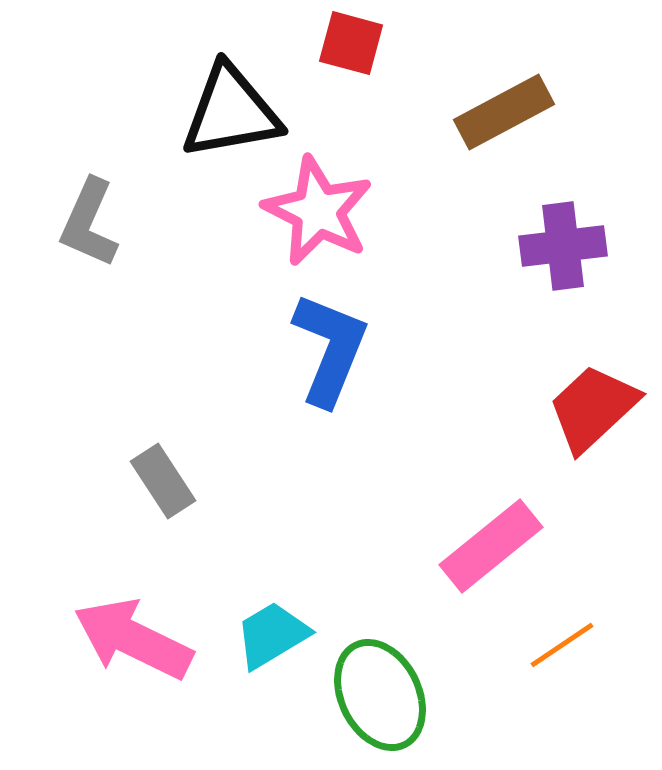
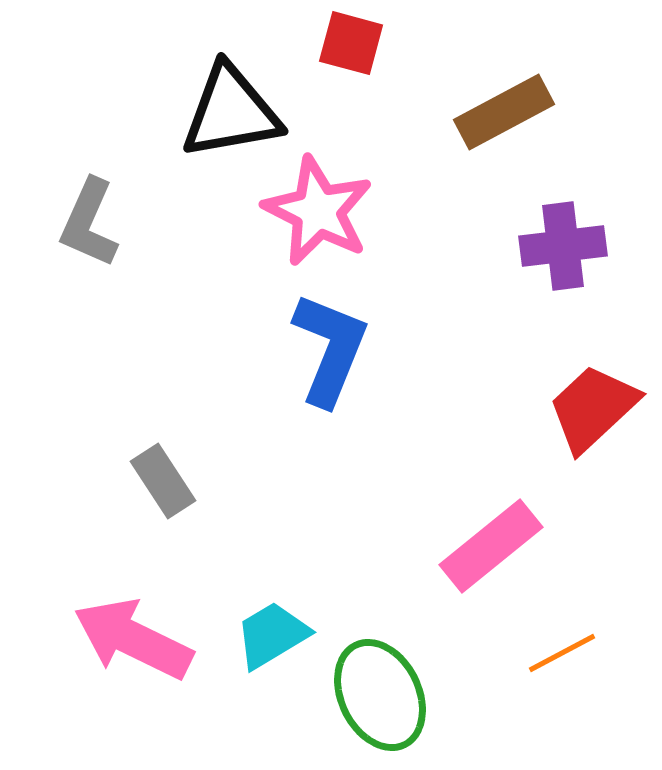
orange line: moved 8 px down; rotated 6 degrees clockwise
